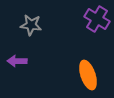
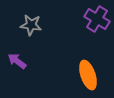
purple arrow: rotated 36 degrees clockwise
